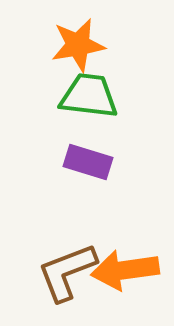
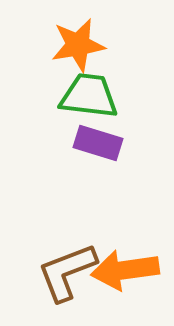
purple rectangle: moved 10 px right, 19 px up
